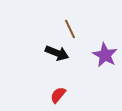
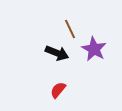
purple star: moved 11 px left, 6 px up
red semicircle: moved 5 px up
